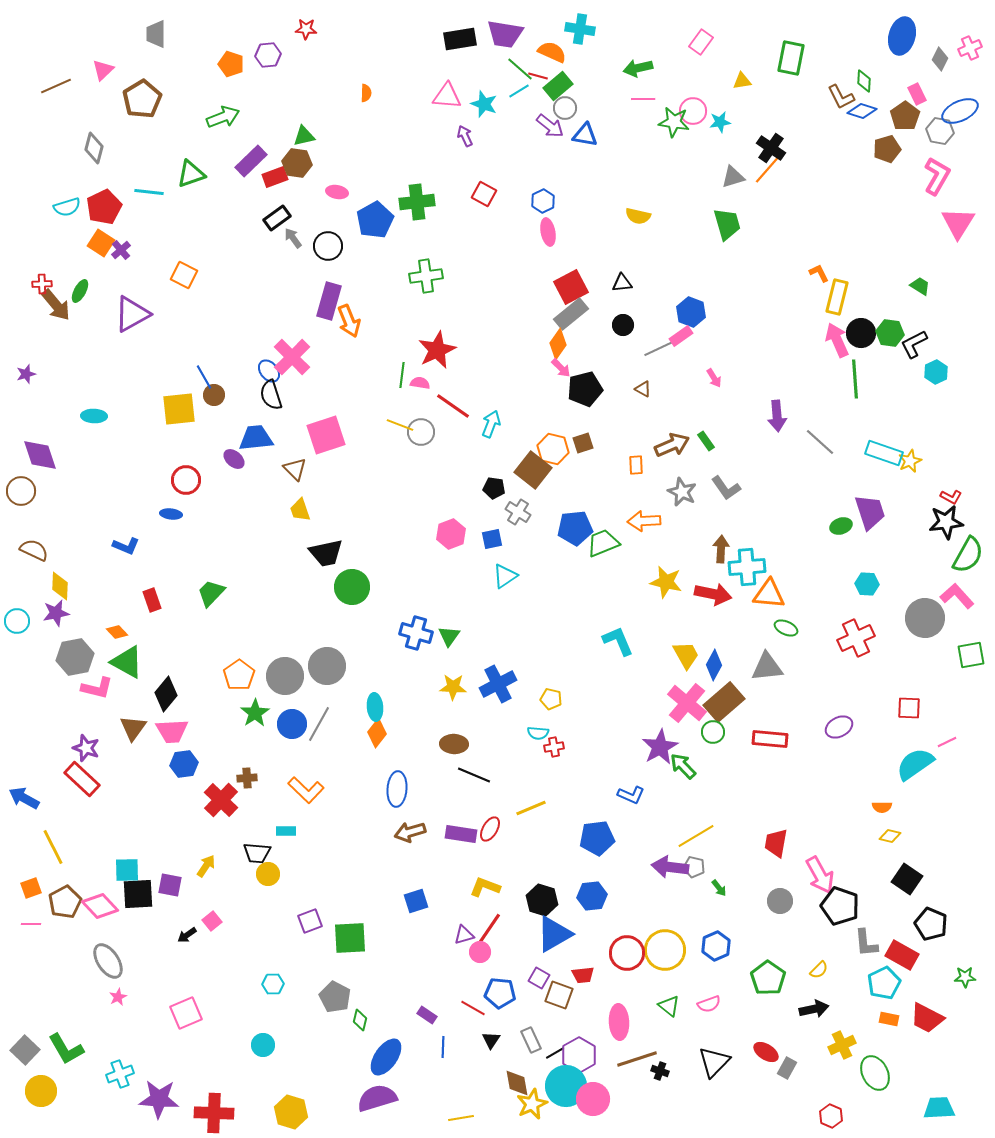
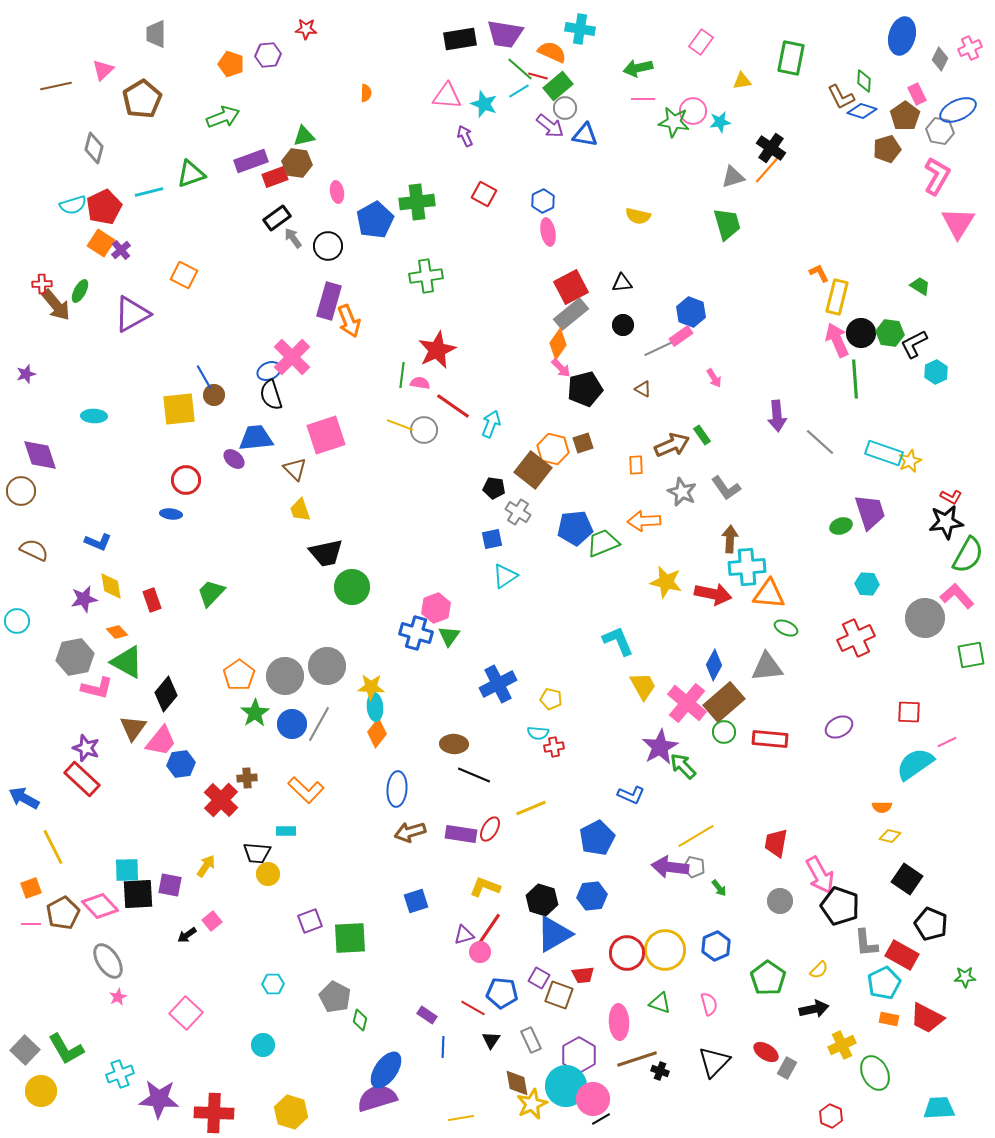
brown line at (56, 86): rotated 12 degrees clockwise
blue ellipse at (960, 111): moved 2 px left, 1 px up
purple rectangle at (251, 161): rotated 24 degrees clockwise
cyan line at (149, 192): rotated 20 degrees counterclockwise
pink ellipse at (337, 192): rotated 70 degrees clockwise
cyan semicircle at (67, 207): moved 6 px right, 2 px up
blue ellipse at (269, 371): rotated 75 degrees counterclockwise
gray circle at (421, 432): moved 3 px right, 2 px up
green rectangle at (706, 441): moved 4 px left, 6 px up
pink hexagon at (451, 534): moved 15 px left, 74 px down
blue L-shape at (126, 546): moved 28 px left, 4 px up
brown arrow at (721, 549): moved 9 px right, 10 px up
yellow diamond at (60, 586): moved 51 px right; rotated 12 degrees counterclockwise
purple star at (56, 613): moved 28 px right, 14 px up
yellow trapezoid at (686, 655): moved 43 px left, 31 px down
yellow star at (453, 687): moved 82 px left
red square at (909, 708): moved 4 px down
pink trapezoid at (172, 731): moved 11 px left, 10 px down; rotated 48 degrees counterclockwise
green circle at (713, 732): moved 11 px right
blue hexagon at (184, 764): moved 3 px left
blue pentagon at (597, 838): rotated 20 degrees counterclockwise
brown pentagon at (65, 902): moved 2 px left, 11 px down
blue pentagon at (500, 993): moved 2 px right
pink semicircle at (709, 1004): rotated 85 degrees counterclockwise
green triangle at (669, 1006): moved 9 px left, 3 px up; rotated 20 degrees counterclockwise
pink square at (186, 1013): rotated 24 degrees counterclockwise
black line at (555, 1053): moved 46 px right, 66 px down
blue ellipse at (386, 1057): moved 13 px down
